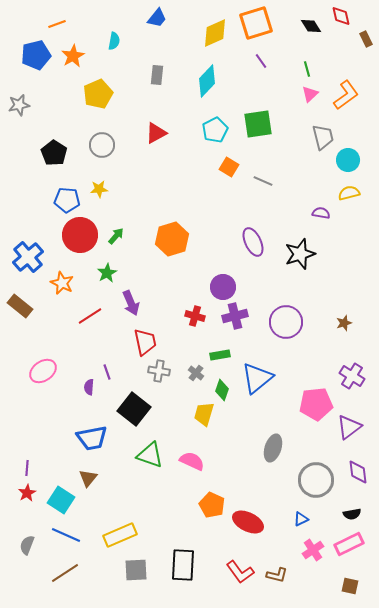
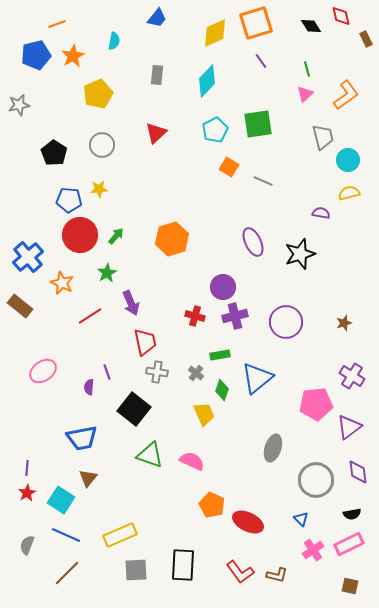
pink triangle at (310, 94): moved 5 px left
red triangle at (156, 133): rotated 15 degrees counterclockwise
blue pentagon at (67, 200): moved 2 px right
gray cross at (159, 371): moved 2 px left, 1 px down
yellow trapezoid at (204, 414): rotated 140 degrees clockwise
blue trapezoid at (92, 438): moved 10 px left
blue triangle at (301, 519): rotated 49 degrees counterclockwise
brown line at (65, 573): moved 2 px right; rotated 12 degrees counterclockwise
